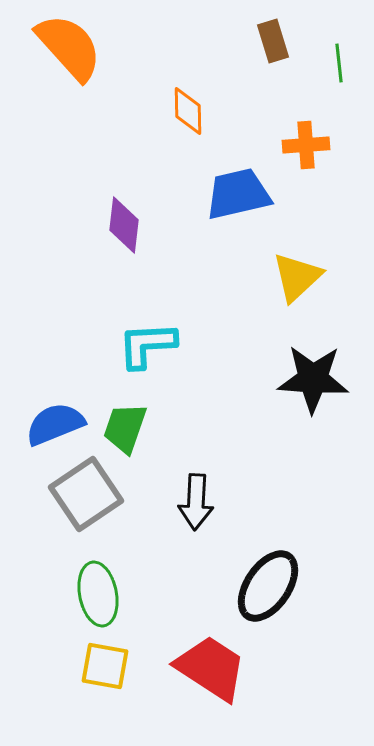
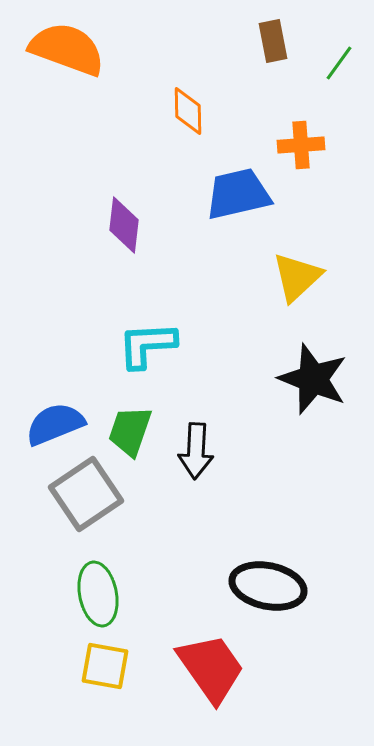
brown rectangle: rotated 6 degrees clockwise
orange semicircle: moved 2 px left, 2 px down; rotated 28 degrees counterclockwise
green line: rotated 42 degrees clockwise
orange cross: moved 5 px left
black star: rotated 18 degrees clockwise
green trapezoid: moved 5 px right, 3 px down
black arrow: moved 51 px up
black ellipse: rotated 68 degrees clockwise
red trapezoid: rotated 22 degrees clockwise
